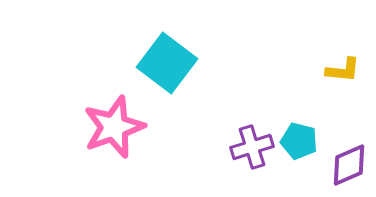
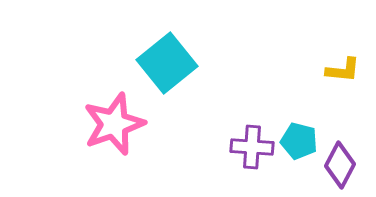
cyan square: rotated 14 degrees clockwise
pink star: moved 3 px up
purple cross: rotated 21 degrees clockwise
purple diamond: moved 9 px left; rotated 39 degrees counterclockwise
